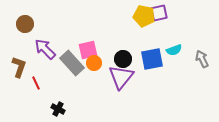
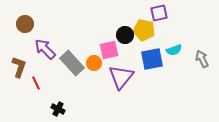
yellow pentagon: moved 14 px down
pink square: moved 21 px right
black circle: moved 2 px right, 24 px up
